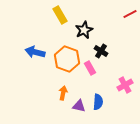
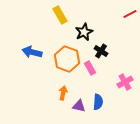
black star: moved 2 px down
blue arrow: moved 3 px left
pink cross: moved 3 px up
